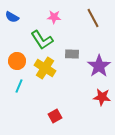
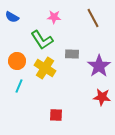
red square: moved 1 px right, 1 px up; rotated 32 degrees clockwise
